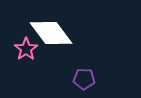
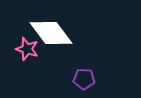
pink star: moved 1 px right; rotated 20 degrees counterclockwise
